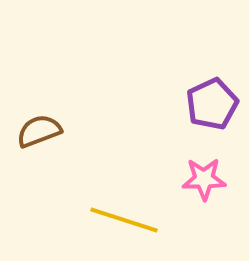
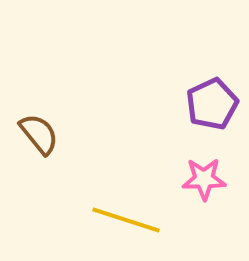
brown semicircle: moved 3 px down; rotated 72 degrees clockwise
yellow line: moved 2 px right
